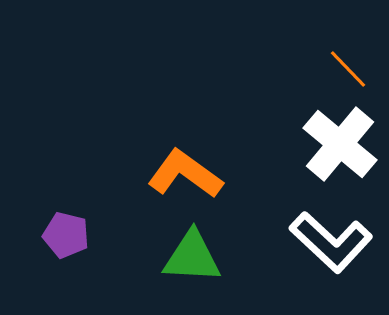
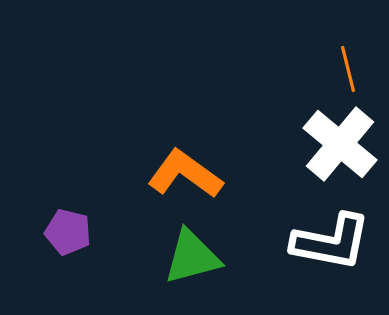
orange line: rotated 30 degrees clockwise
purple pentagon: moved 2 px right, 3 px up
white L-shape: rotated 32 degrees counterclockwise
green triangle: rotated 18 degrees counterclockwise
